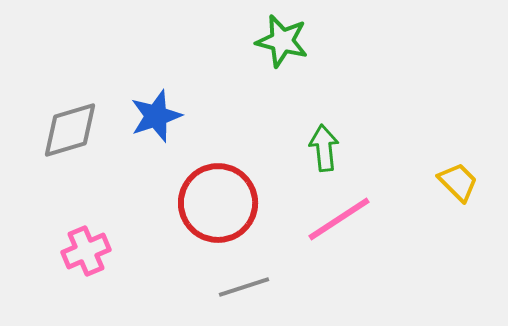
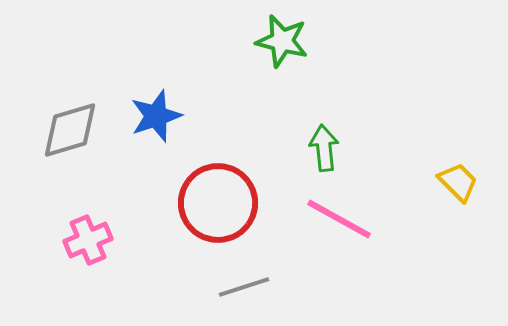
pink line: rotated 62 degrees clockwise
pink cross: moved 2 px right, 11 px up
